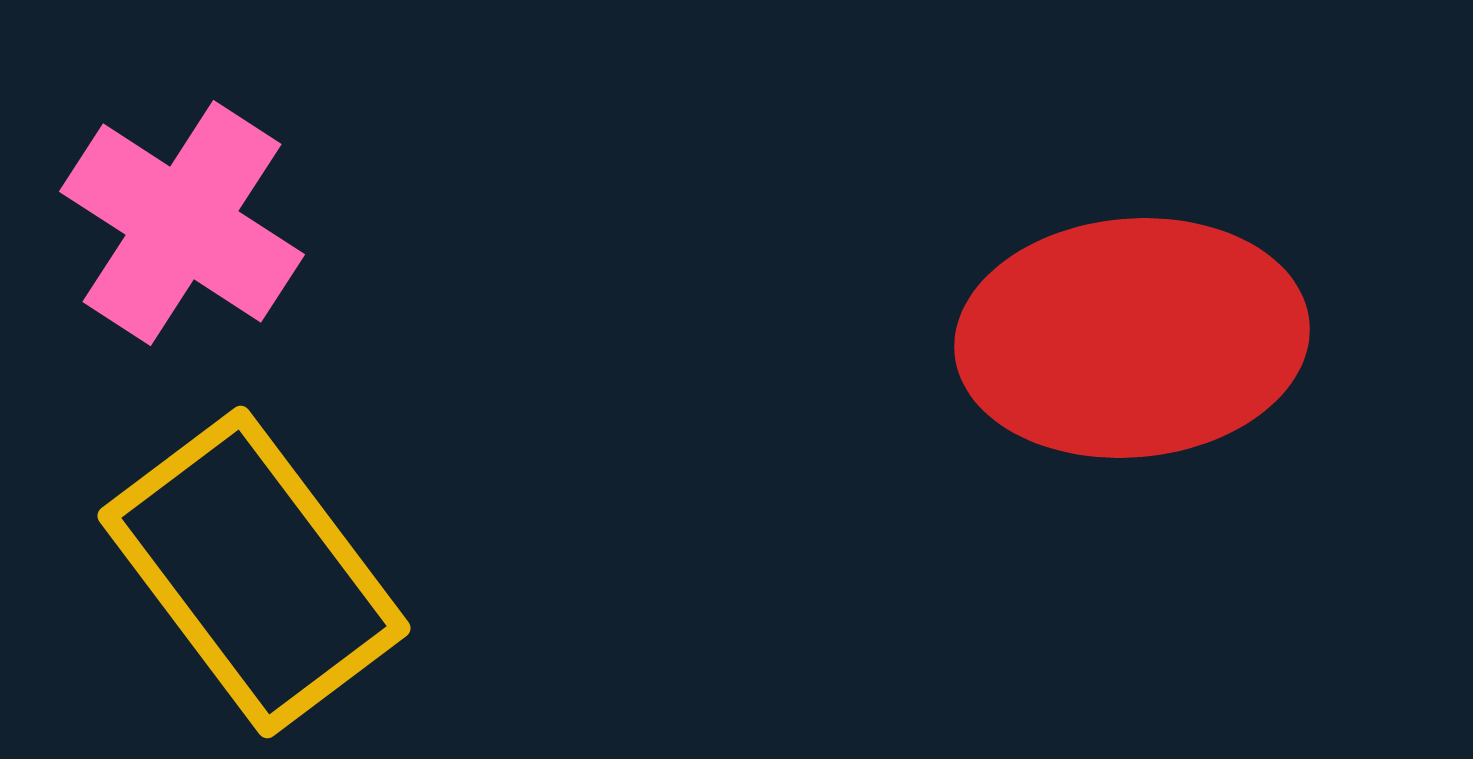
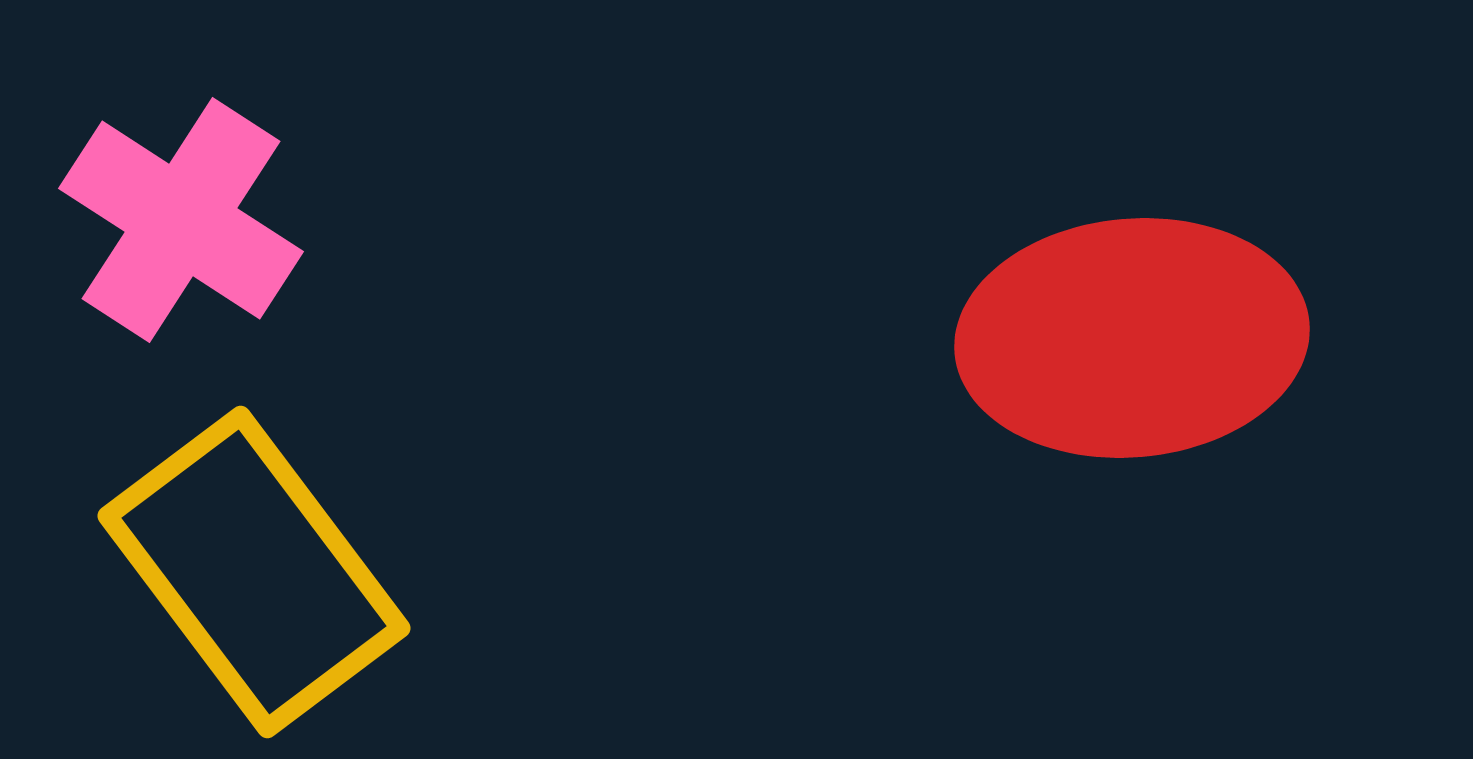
pink cross: moved 1 px left, 3 px up
